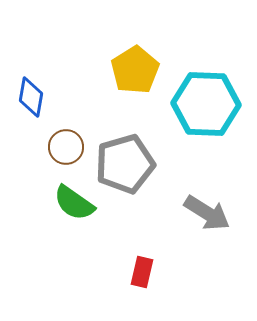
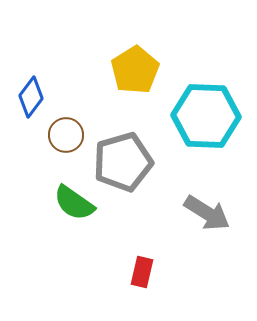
blue diamond: rotated 27 degrees clockwise
cyan hexagon: moved 12 px down
brown circle: moved 12 px up
gray pentagon: moved 2 px left, 2 px up
